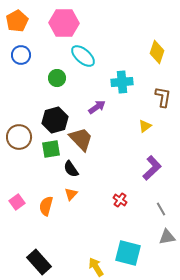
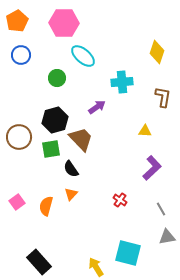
yellow triangle: moved 5 px down; rotated 40 degrees clockwise
